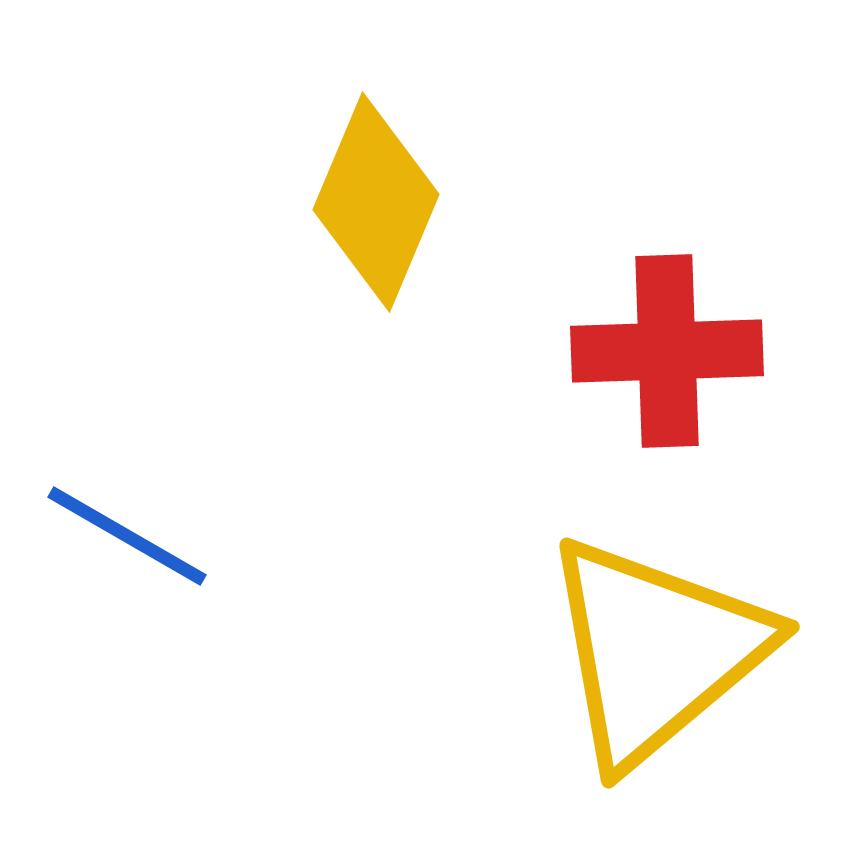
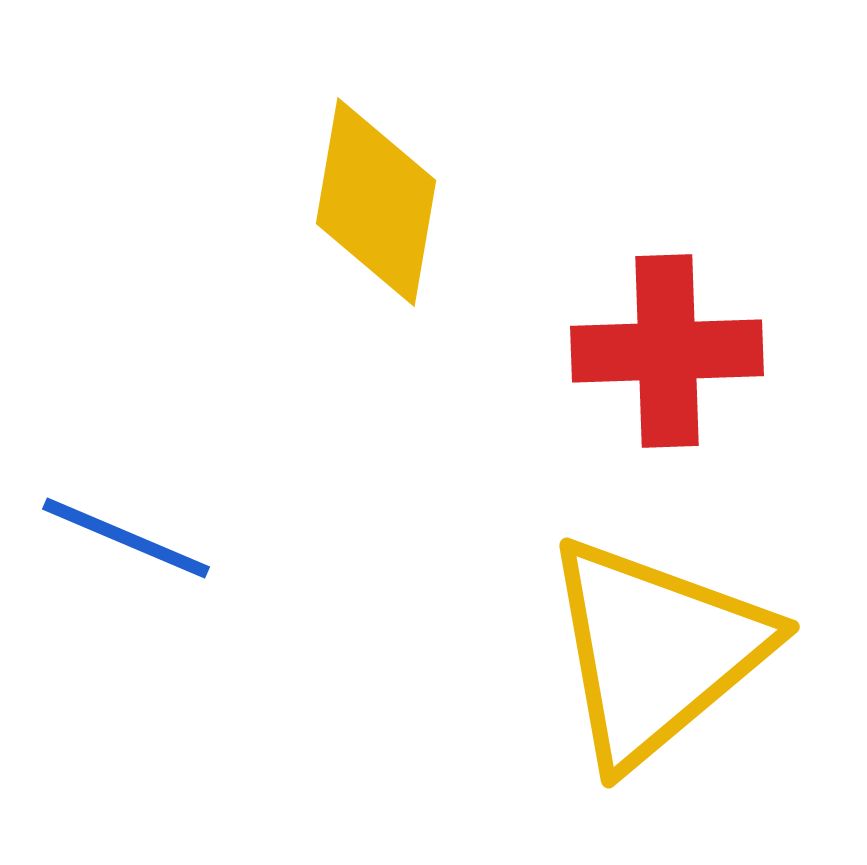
yellow diamond: rotated 13 degrees counterclockwise
blue line: moved 1 px left, 2 px down; rotated 7 degrees counterclockwise
